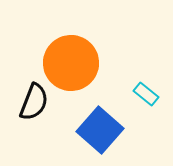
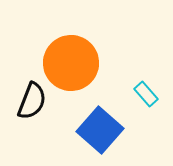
cyan rectangle: rotated 10 degrees clockwise
black semicircle: moved 2 px left, 1 px up
